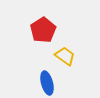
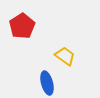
red pentagon: moved 21 px left, 4 px up
